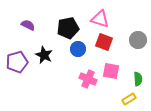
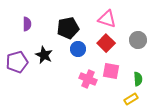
pink triangle: moved 7 px right
purple semicircle: moved 1 px left, 1 px up; rotated 64 degrees clockwise
red square: moved 2 px right, 1 px down; rotated 24 degrees clockwise
yellow rectangle: moved 2 px right
